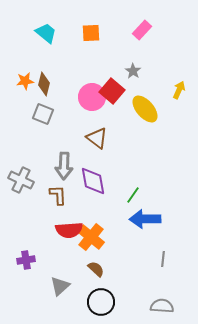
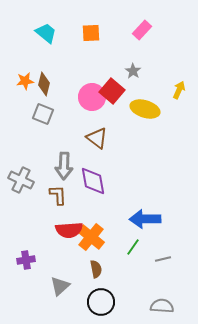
yellow ellipse: rotated 32 degrees counterclockwise
green line: moved 52 px down
gray line: rotated 70 degrees clockwise
brown semicircle: rotated 36 degrees clockwise
